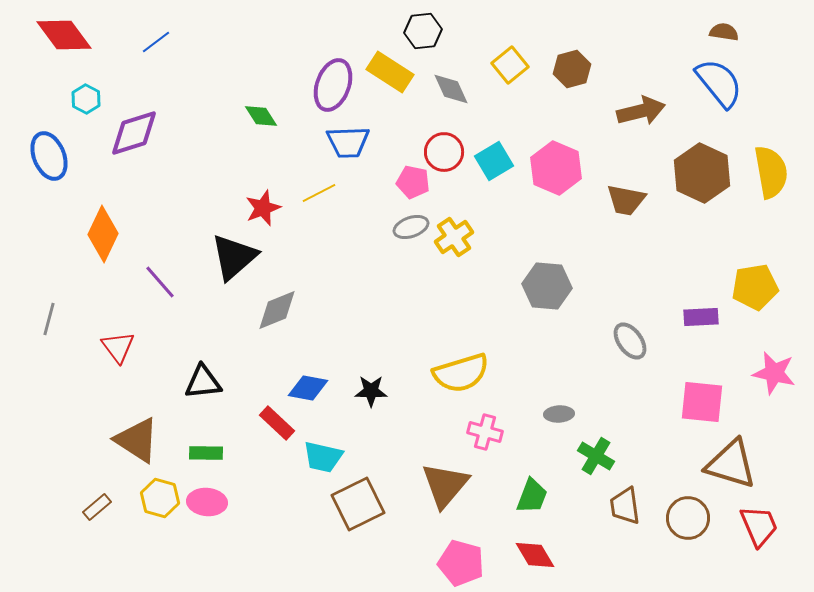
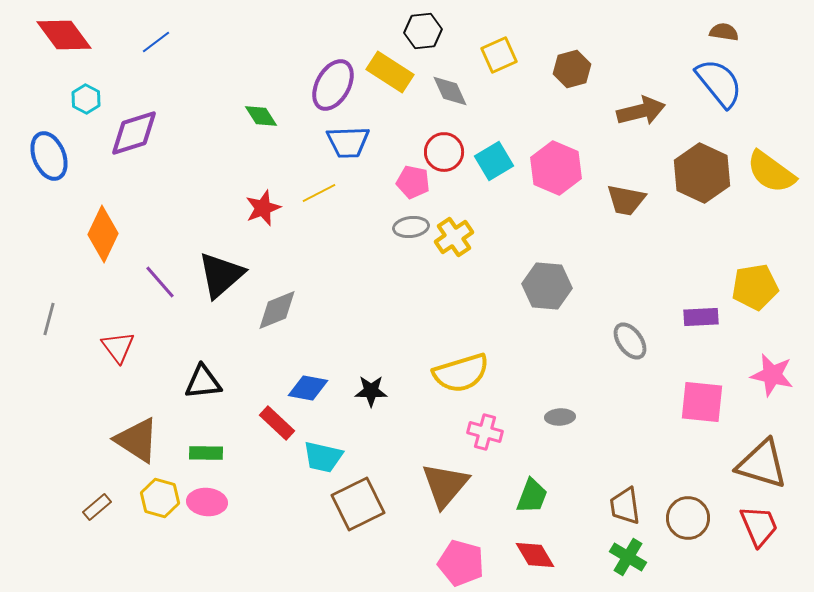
yellow square at (510, 65): moved 11 px left, 10 px up; rotated 15 degrees clockwise
purple ellipse at (333, 85): rotated 9 degrees clockwise
gray diamond at (451, 89): moved 1 px left, 2 px down
yellow semicircle at (771, 172): rotated 136 degrees clockwise
gray ellipse at (411, 227): rotated 12 degrees clockwise
black triangle at (234, 257): moved 13 px left, 18 px down
pink star at (774, 373): moved 2 px left, 2 px down
gray ellipse at (559, 414): moved 1 px right, 3 px down
green cross at (596, 456): moved 32 px right, 101 px down
brown triangle at (731, 464): moved 31 px right
